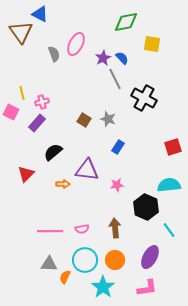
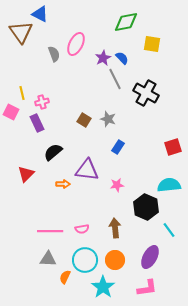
black cross: moved 2 px right, 5 px up
purple rectangle: rotated 66 degrees counterclockwise
gray triangle: moved 1 px left, 5 px up
